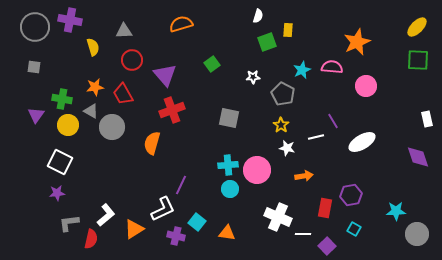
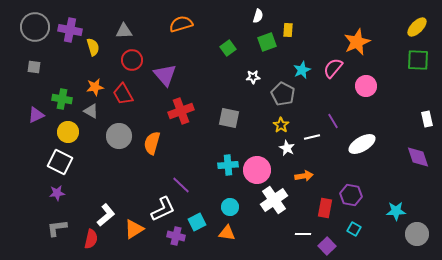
purple cross at (70, 20): moved 10 px down
green square at (212, 64): moved 16 px right, 16 px up
pink semicircle at (332, 67): moved 1 px right, 1 px down; rotated 55 degrees counterclockwise
red cross at (172, 110): moved 9 px right, 1 px down
purple triangle at (36, 115): rotated 30 degrees clockwise
yellow circle at (68, 125): moved 7 px down
gray circle at (112, 127): moved 7 px right, 9 px down
white line at (316, 137): moved 4 px left
white ellipse at (362, 142): moved 2 px down
white star at (287, 148): rotated 14 degrees clockwise
purple line at (181, 185): rotated 72 degrees counterclockwise
cyan circle at (230, 189): moved 18 px down
purple hexagon at (351, 195): rotated 20 degrees clockwise
white cross at (278, 217): moved 4 px left, 17 px up; rotated 32 degrees clockwise
cyan square at (197, 222): rotated 24 degrees clockwise
gray L-shape at (69, 223): moved 12 px left, 5 px down
